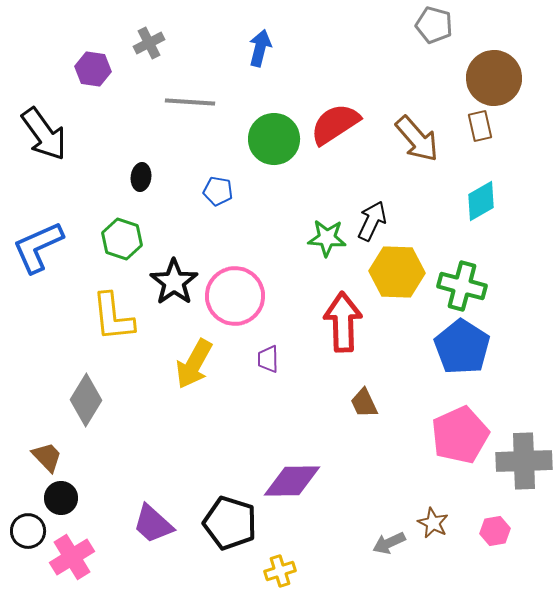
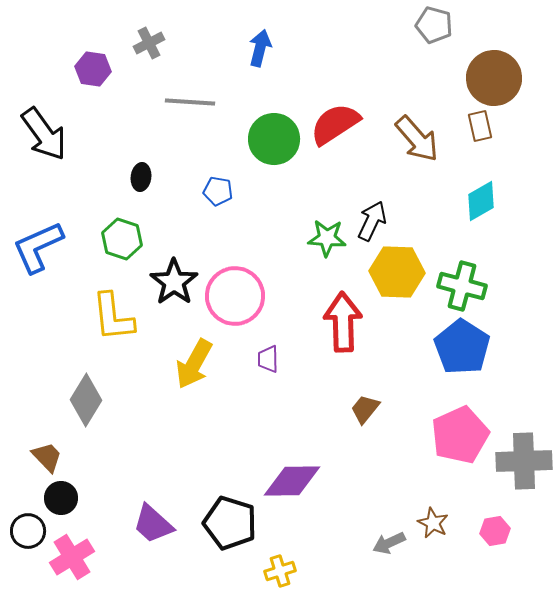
brown trapezoid at (364, 403): moved 1 px right, 6 px down; rotated 64 degrees clockwise
